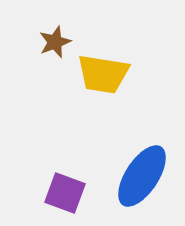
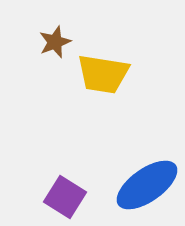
blue ellipse: moved 5 px right, 9 px down; rotated 22 degrees clockwise
purple square: moved 4 px down; rotated 12 degrees clockwise
